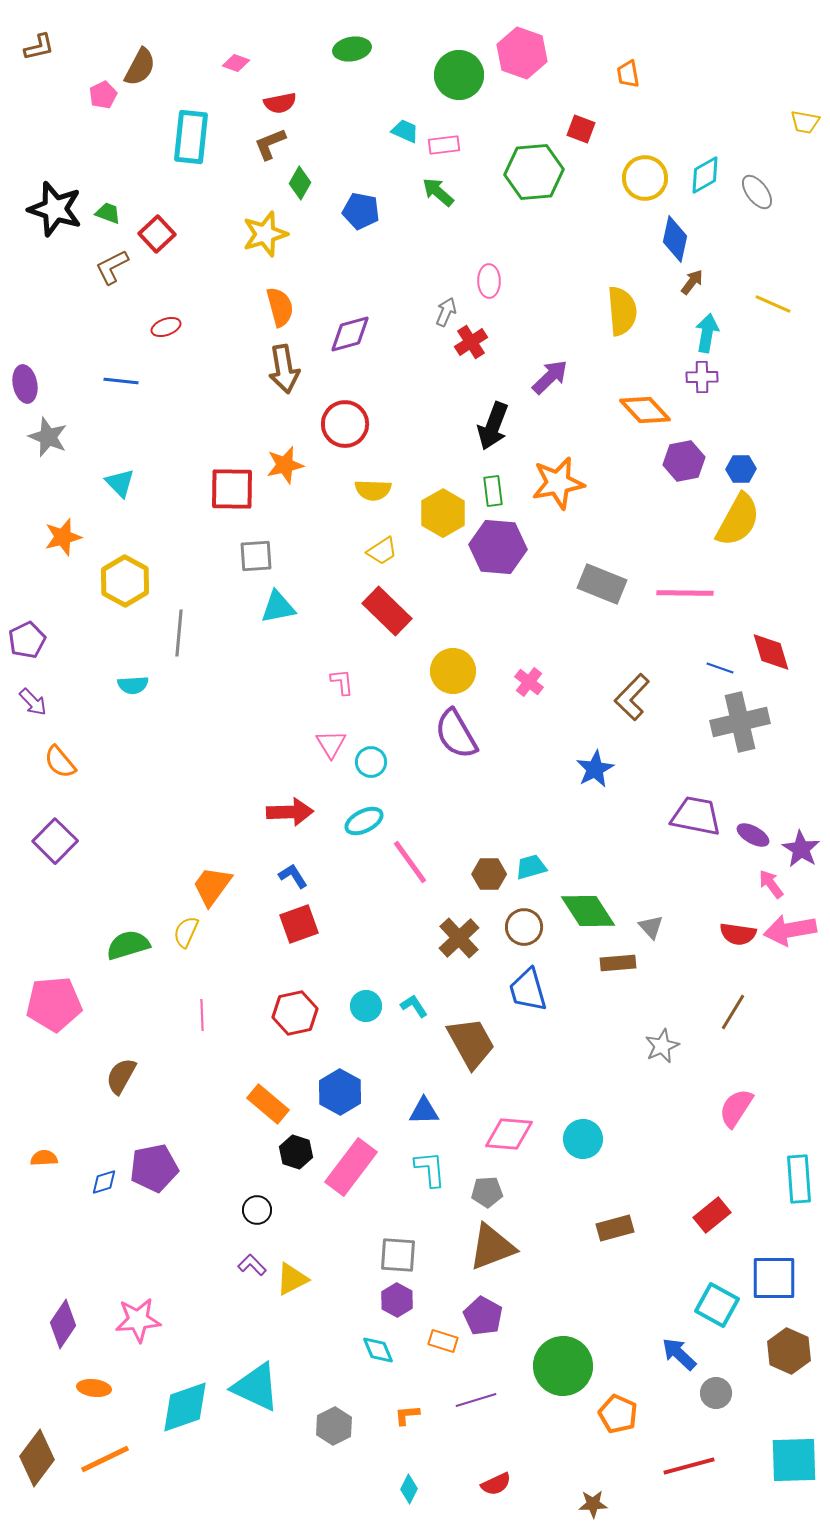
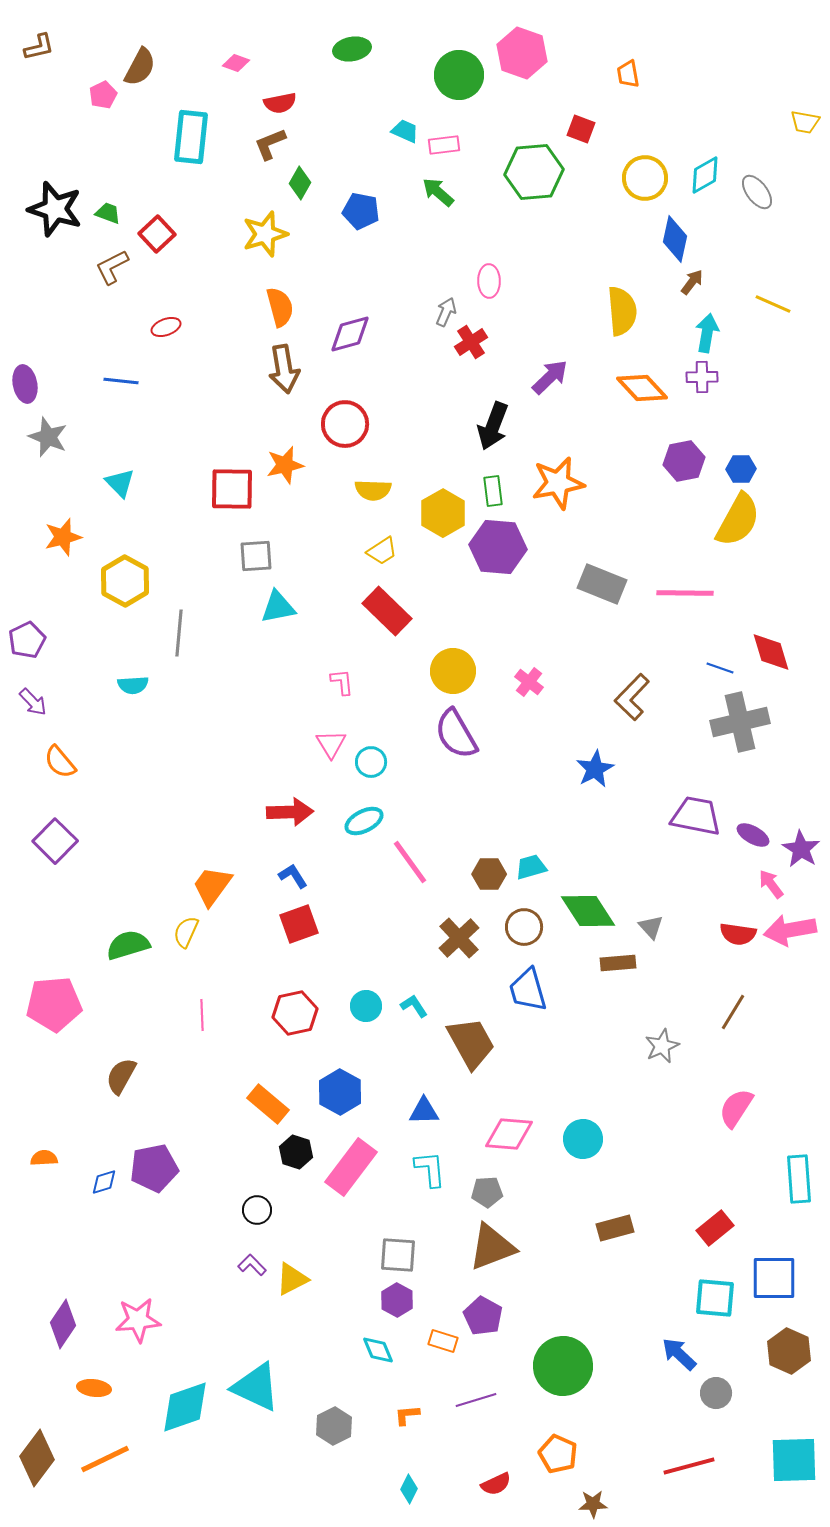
orange diamond at (645, 410): moved 3 px left, 22 px up
red rectangle at (712, 1215): moved 3 px right, 13 px down
cyan square at (717, 1305): moved 2 px left, 7 px up; rotated 24 degrees counterclockwise
orange pentagon at (618, 1414): moved 60 px left, 40 px down
